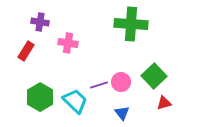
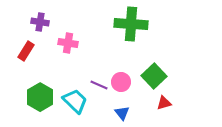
purple line: rotated 42 degrees clockwise
